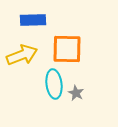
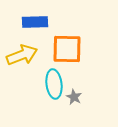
blue rectangle: moved 2 px right, 2 px down
gray star: moved 2 px left, 4 px down
